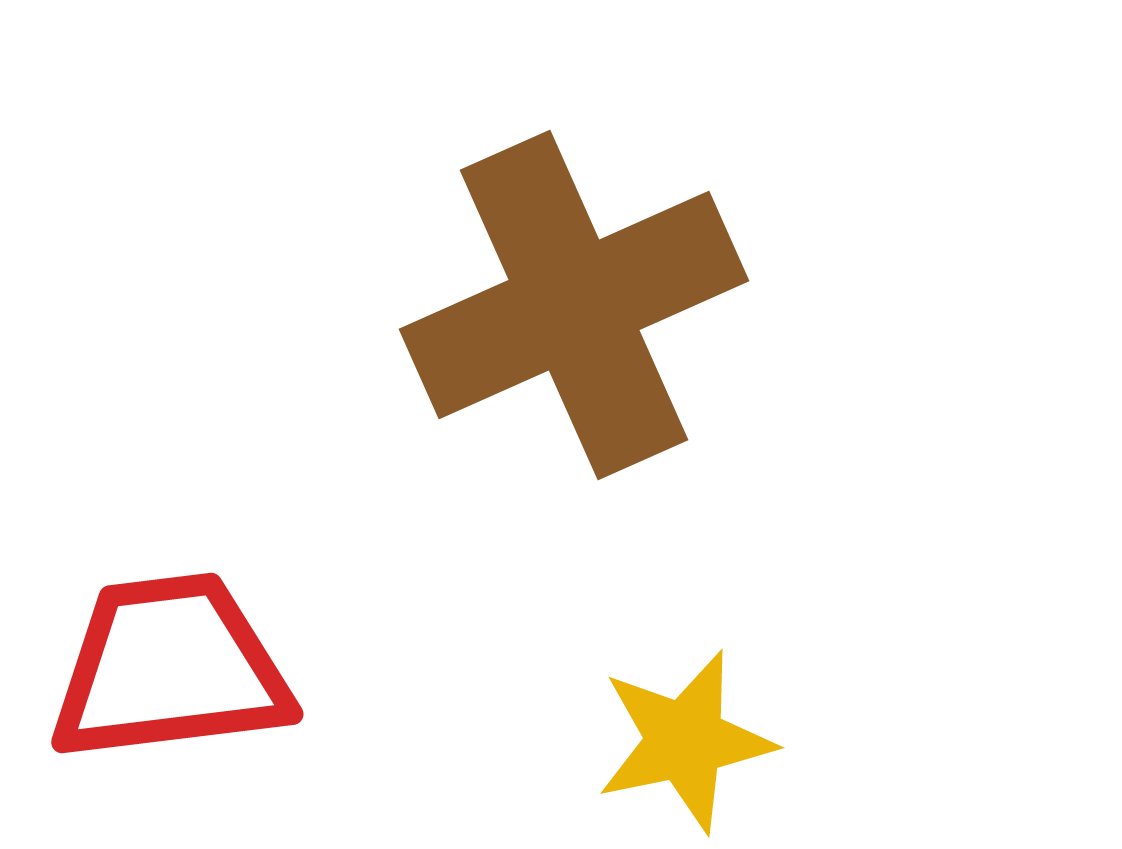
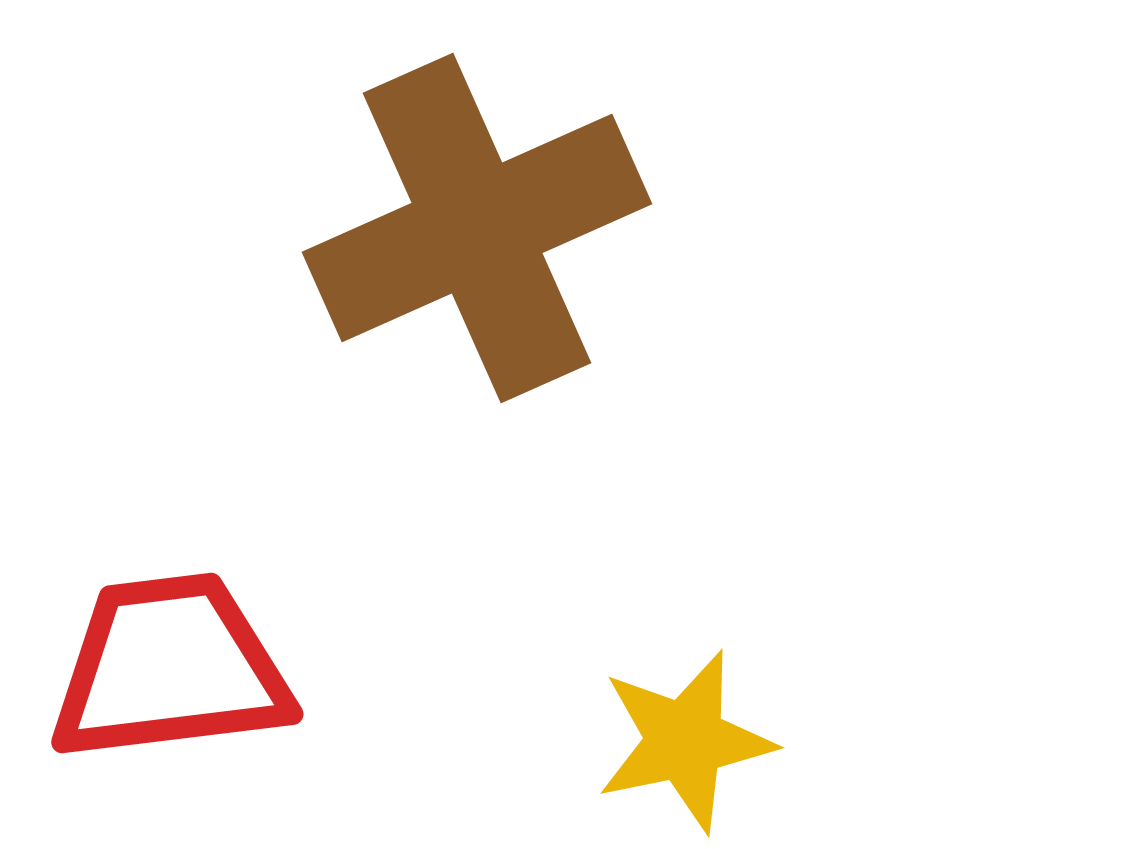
brown cross: moved 97 px left, 77 px up
